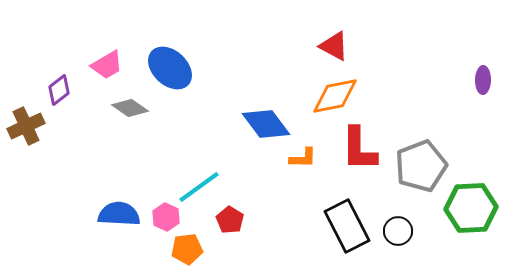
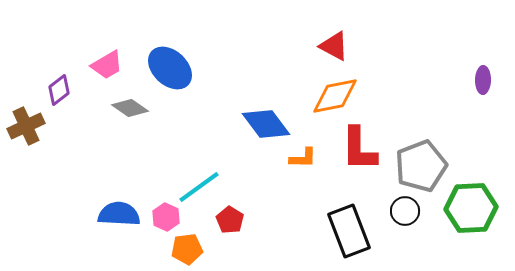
black rectangle: moved 2 px right, 5 px down; rotated 6 degrees clockwise
black circle: moved 7 px right, 20 px up
